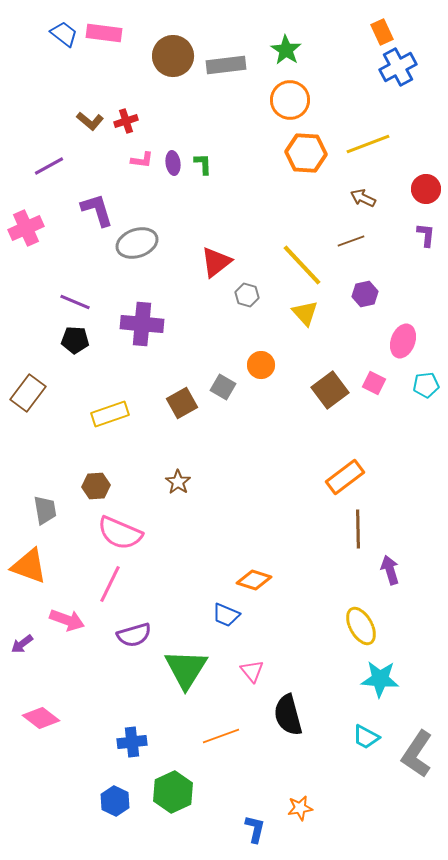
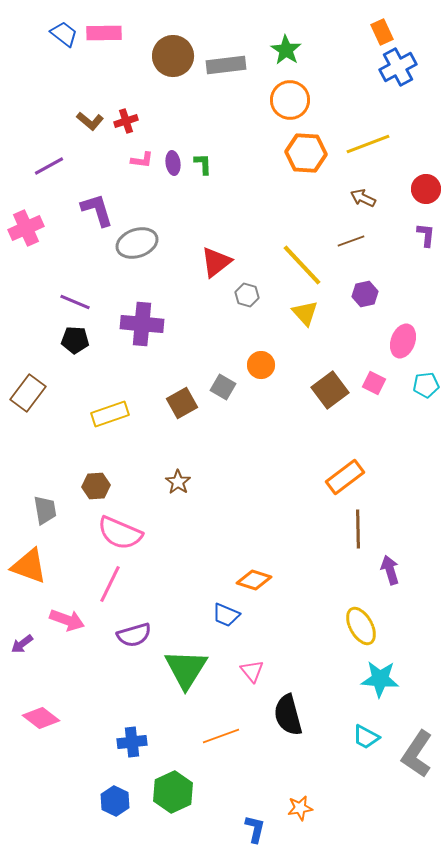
pink rectangle at (104, 33): rotated 8 degrees counterclockwise
